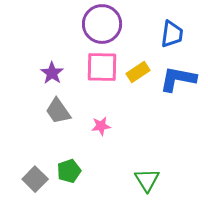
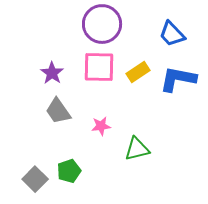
blue trapezoid: rotated 128 degrees clockwise
pink square: moved 3 px left
green triangle: moved 10 px left, 31 px up; rotated 48 degrees clockwise
